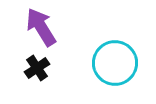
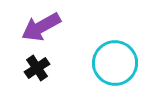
purple arrow: rotated 87 degrees counterclockwise
